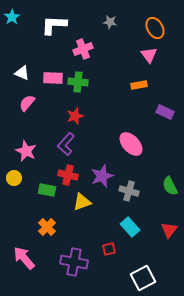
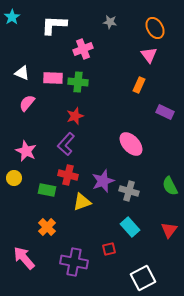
orange rectangle: rotated 56 degrees counterclockwise
purple star: moved 1 px right, 5 px down
